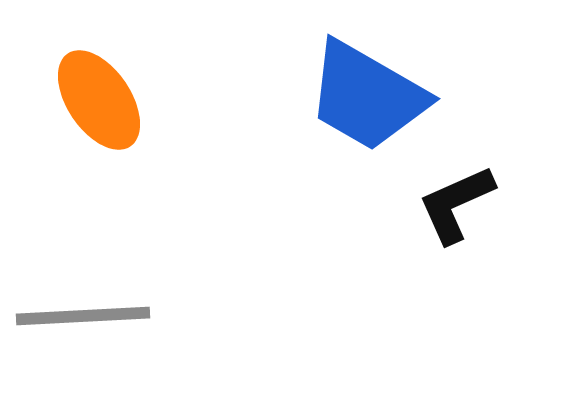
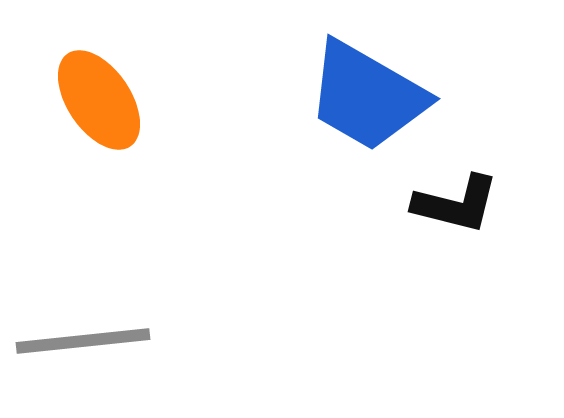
black L-shape: rotated 142 degrees counterclockwise
gray line: moved 25 px down; rotated 3 degrees counterclockwise
